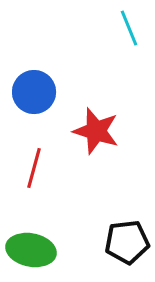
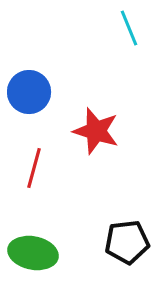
blue circle: moved 5 px left
green ellipse: moved 2 px right, 3 px down
